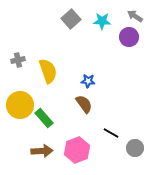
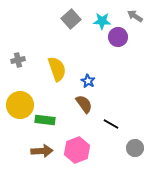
purple circle: moved 11 px left
yellow semicircle: moved 9 px right, 2 px up
blue star: rotated 24 degrees clockwise
green rectangle: moved 1 px right, 2 px down; rotated 42 degrees counterclockwise
black line: moved 9 px up
